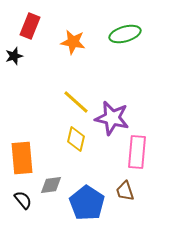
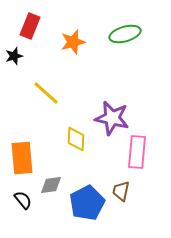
orange star: rotated 25 degrees counterclockwise
yellow line: moved 30 px left, 9 px up
yellow diamond: rotated 10 degrees counterclockwise
brown trapezoid: moved 4 px left; rotated 30 degrees clockwise
blue pentagon: rotated 12 degrees clockwise
